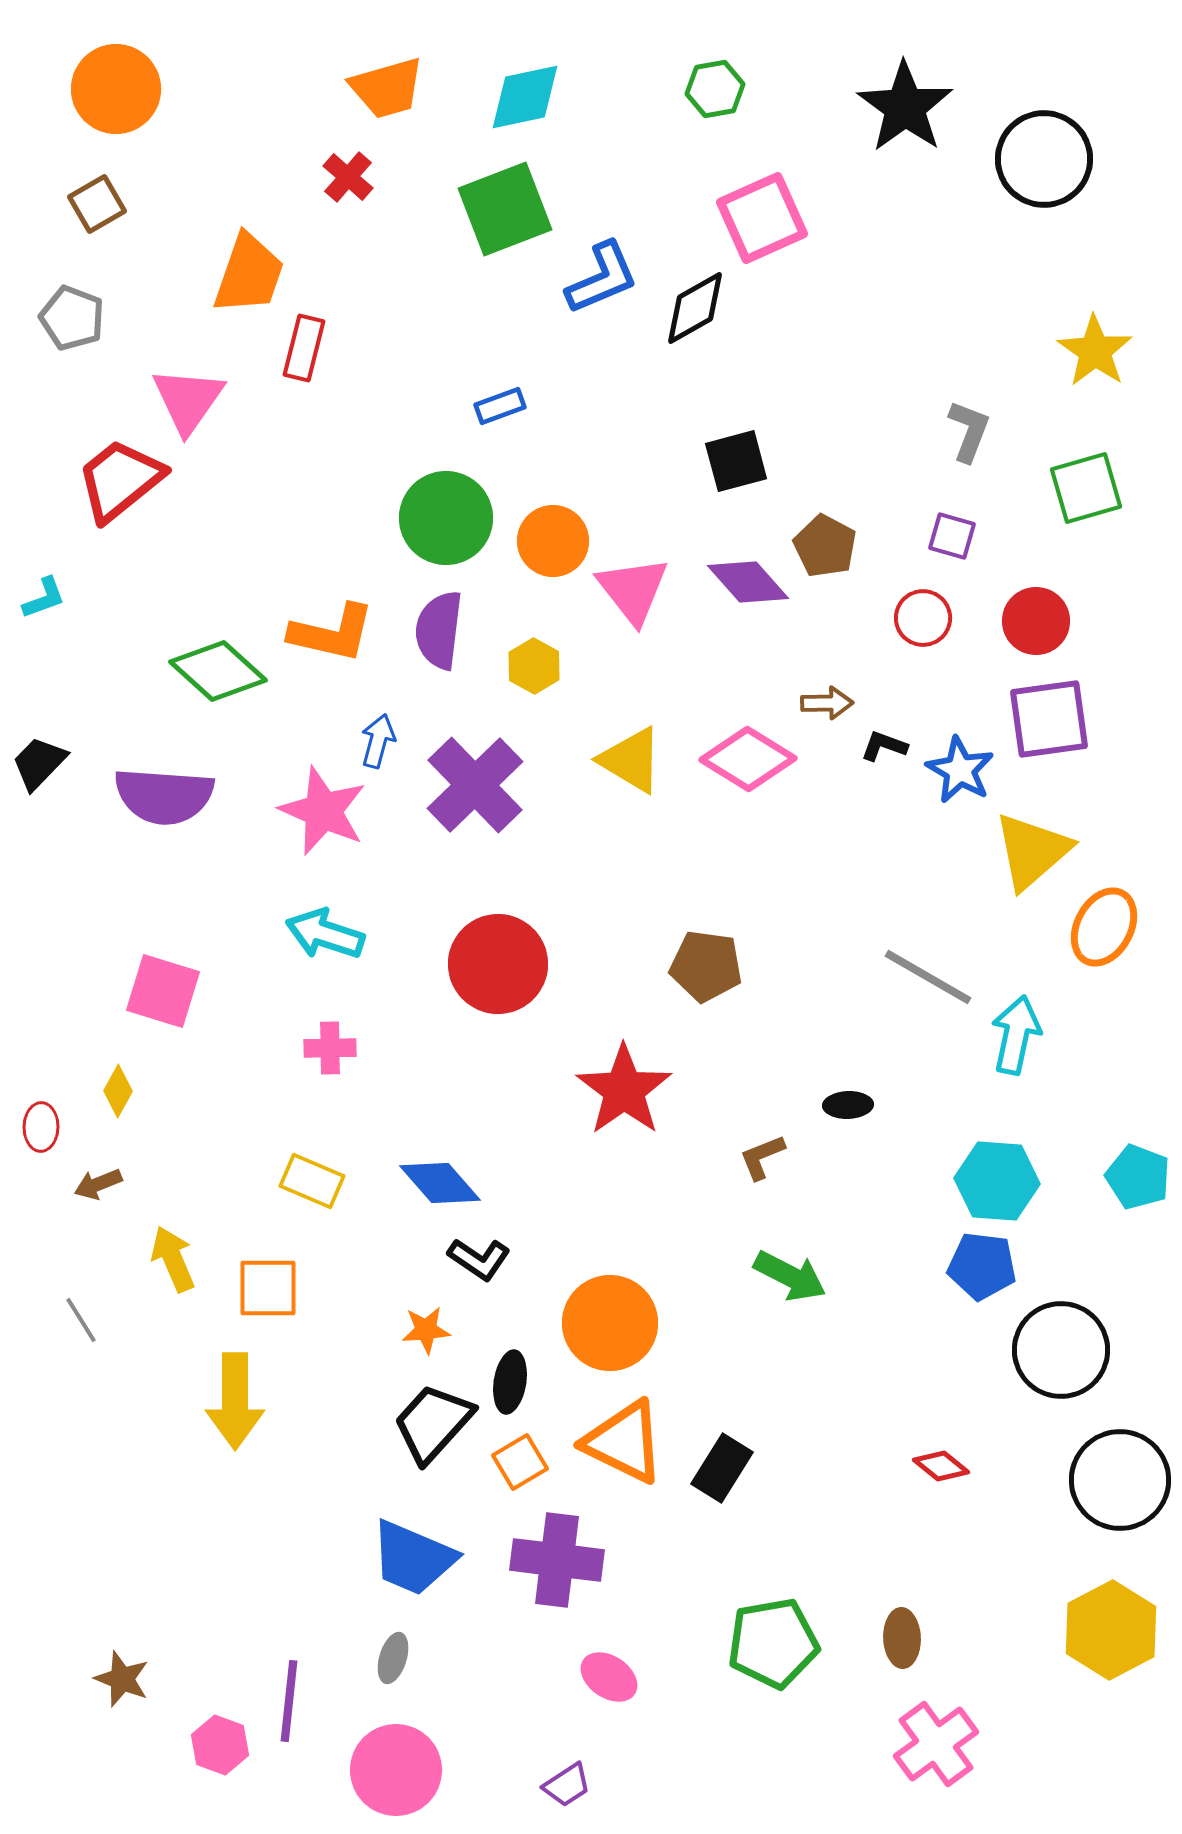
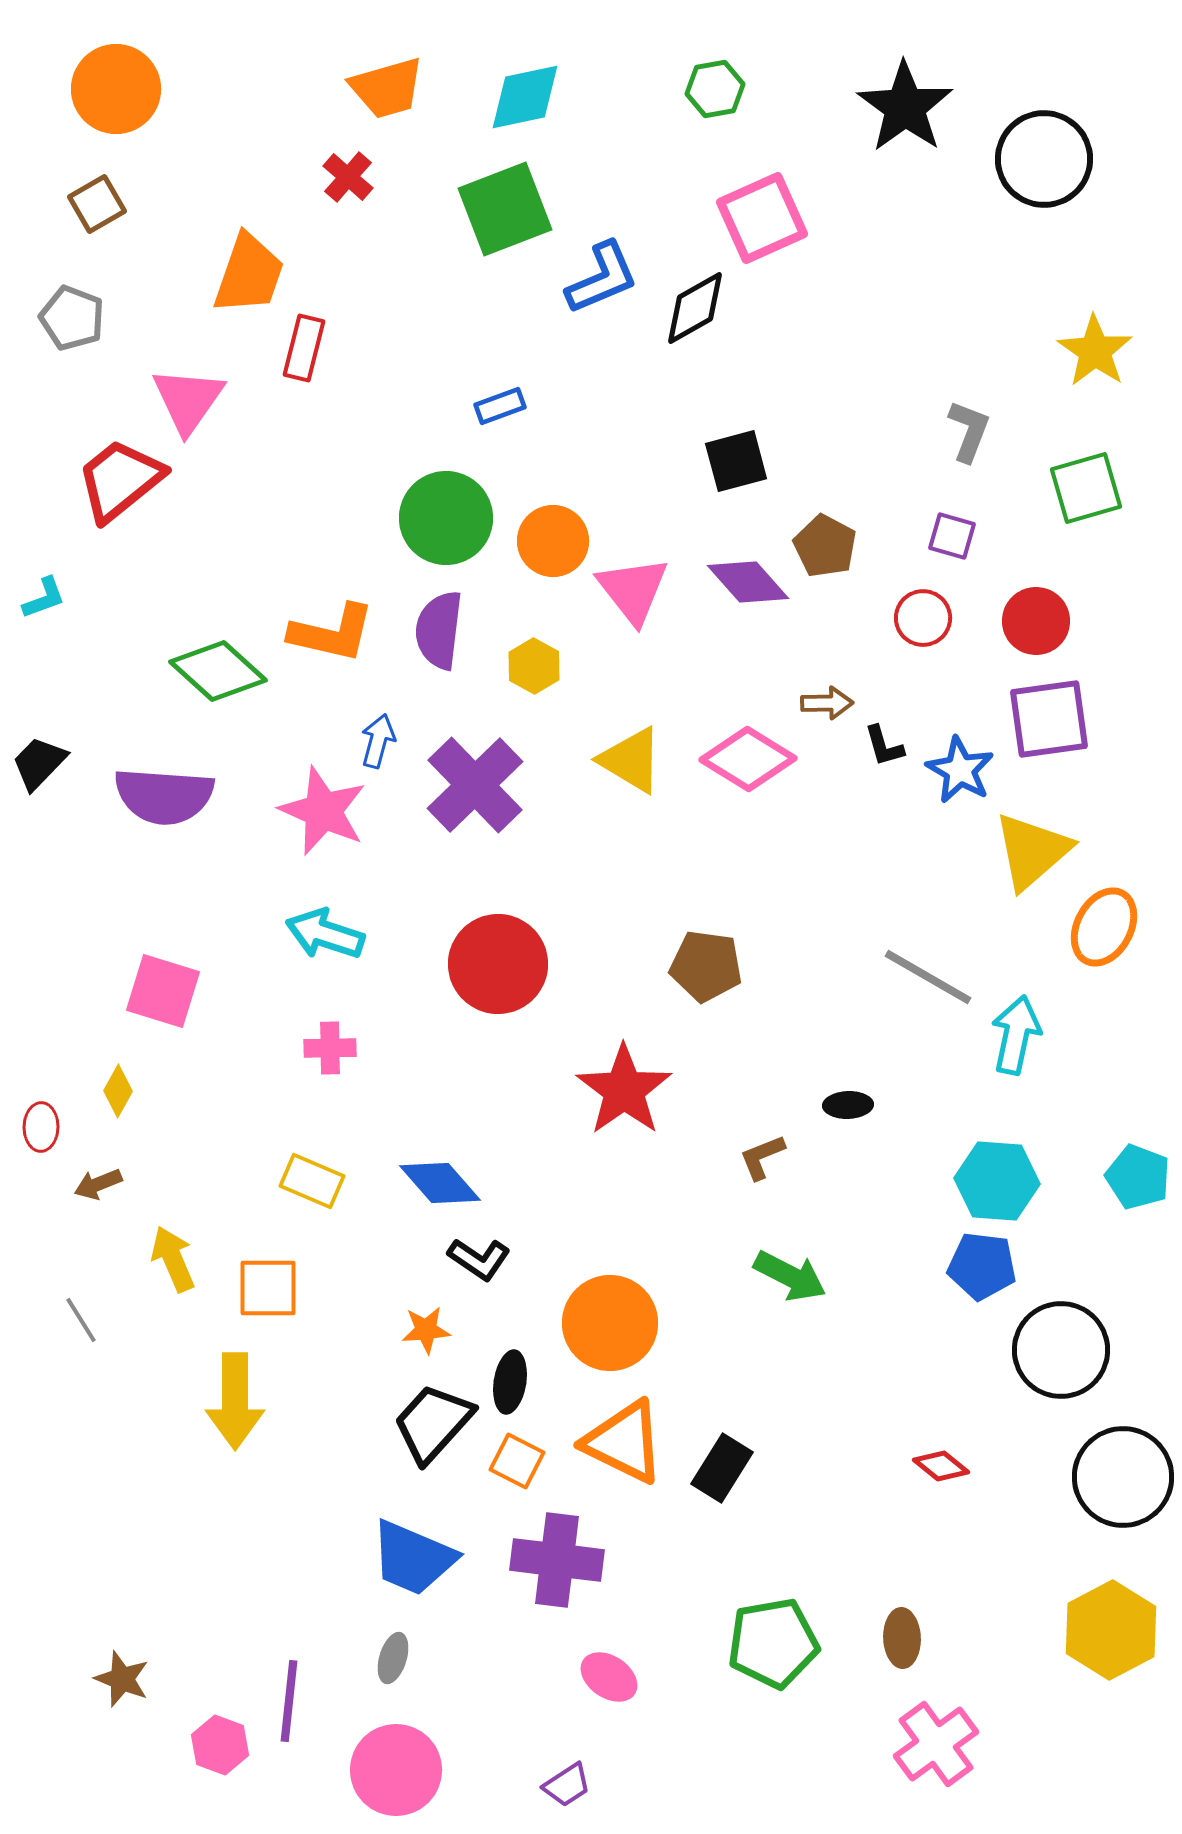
black L-shape at (884, 746): rotated 126 degrees counterclockwise
orange square at (520, 1462): moved 3 px left, 1 px up; rotated 32 degrees counterclockwise
black circle at (1120, 1480): moved 3 px right, 3 px up
